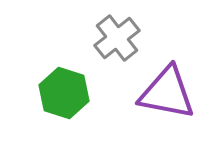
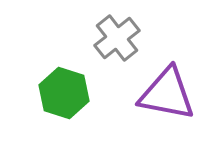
purple triangle: moved 1 px down
